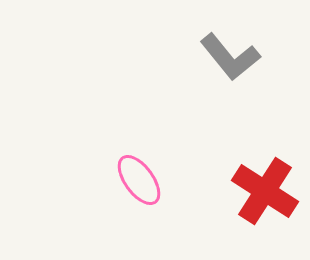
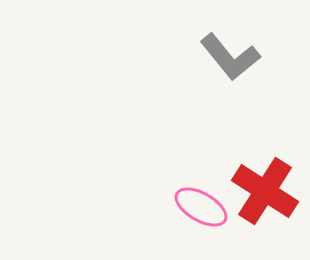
pink ellipse: moved 62 px right, 27 px down; rotated 24 degrees counterclockwise
